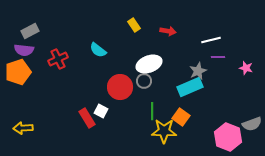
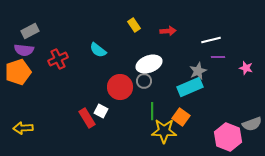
red arrow: rotated 14 degrees counterclockwise
